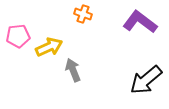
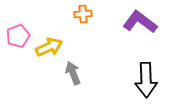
orange cross: rotated 24 degrees counterclockwise
pink pentagon: rotated 15 degrees counterclockwise
gray arrow: moved 3 px down
black arrow: rotated 52 degrees counterclockwise
